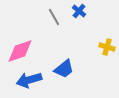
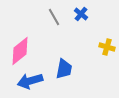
blue cross: moved 2 px right, 3 px down
pink diamond: rotated 20 degrees counterclockwise
blue trapezoid: rotated 40 degrees counterclockwise
blue arrow: moved 1 px right, 1 px down
